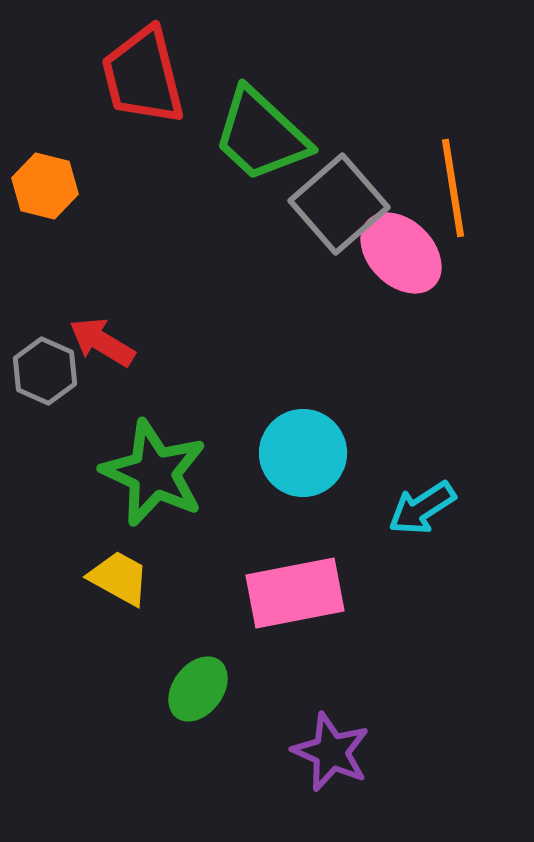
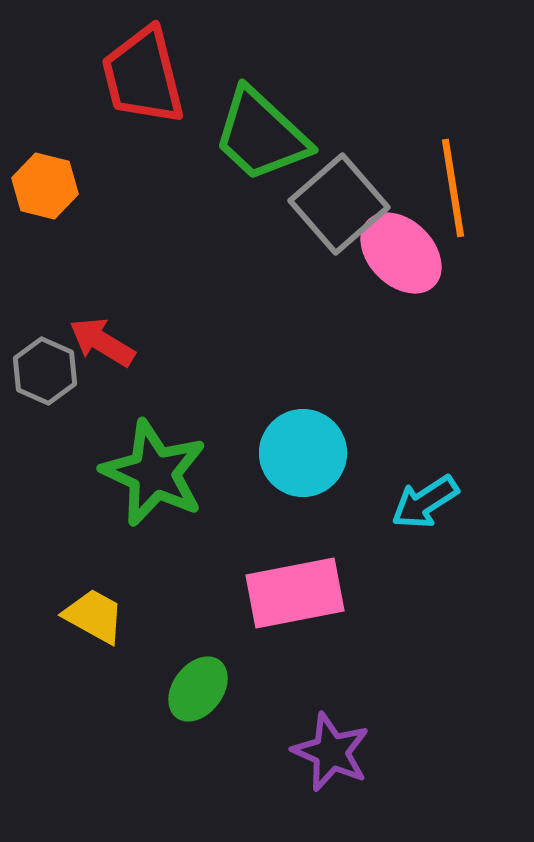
cyan arrow: moved 3 px right, 6 px up
yellow trapezoid: moved 25 px left, 38 px down
